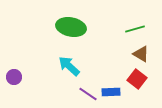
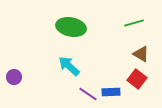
green line: moved 1 px left, 6 px up
